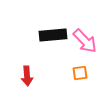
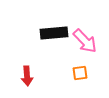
black rectangle: moved 1 px right, 2 px up
